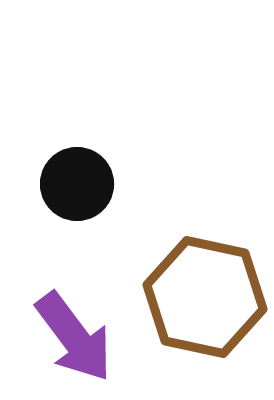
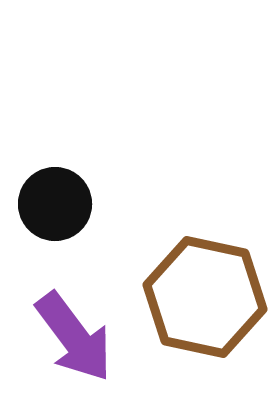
black circle: moved 22 px left, 20 px down
